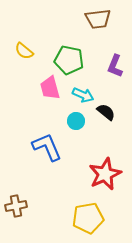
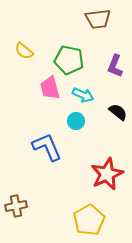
black semicircle: moved 12 px right
red star: moved 2 px right
yellow pentagon: moved 1 px right, 2 px down; rotated 20 degrees counterclockwise
